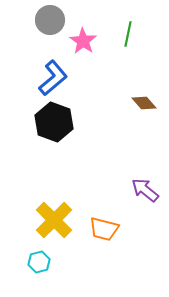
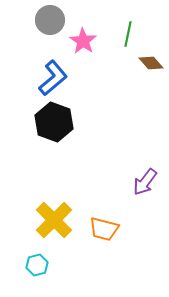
brown diamond: moved 7 px right, 40 px up
purple arrow: moved 8 px up; rotated 92 degrees counterclockwise
cyan hexagon: moved 2 px left, 3 px down
